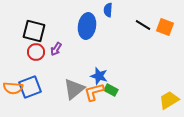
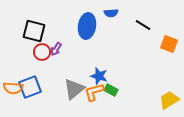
blue semicircle: moved 3 px right, 3 px down; rotated 96 degrees counterclockwise
orange square: moved 4 px right, 17 px down
red circle: moved 6 px right
